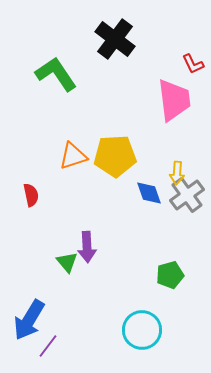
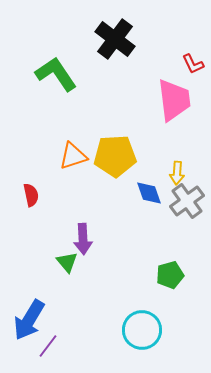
gray cross: moved 6 px down
purple arrow: moved 4 px left, 8 px up
